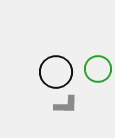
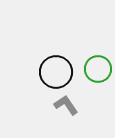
gray L-shape: rotated 125 degrees counterclockwise
